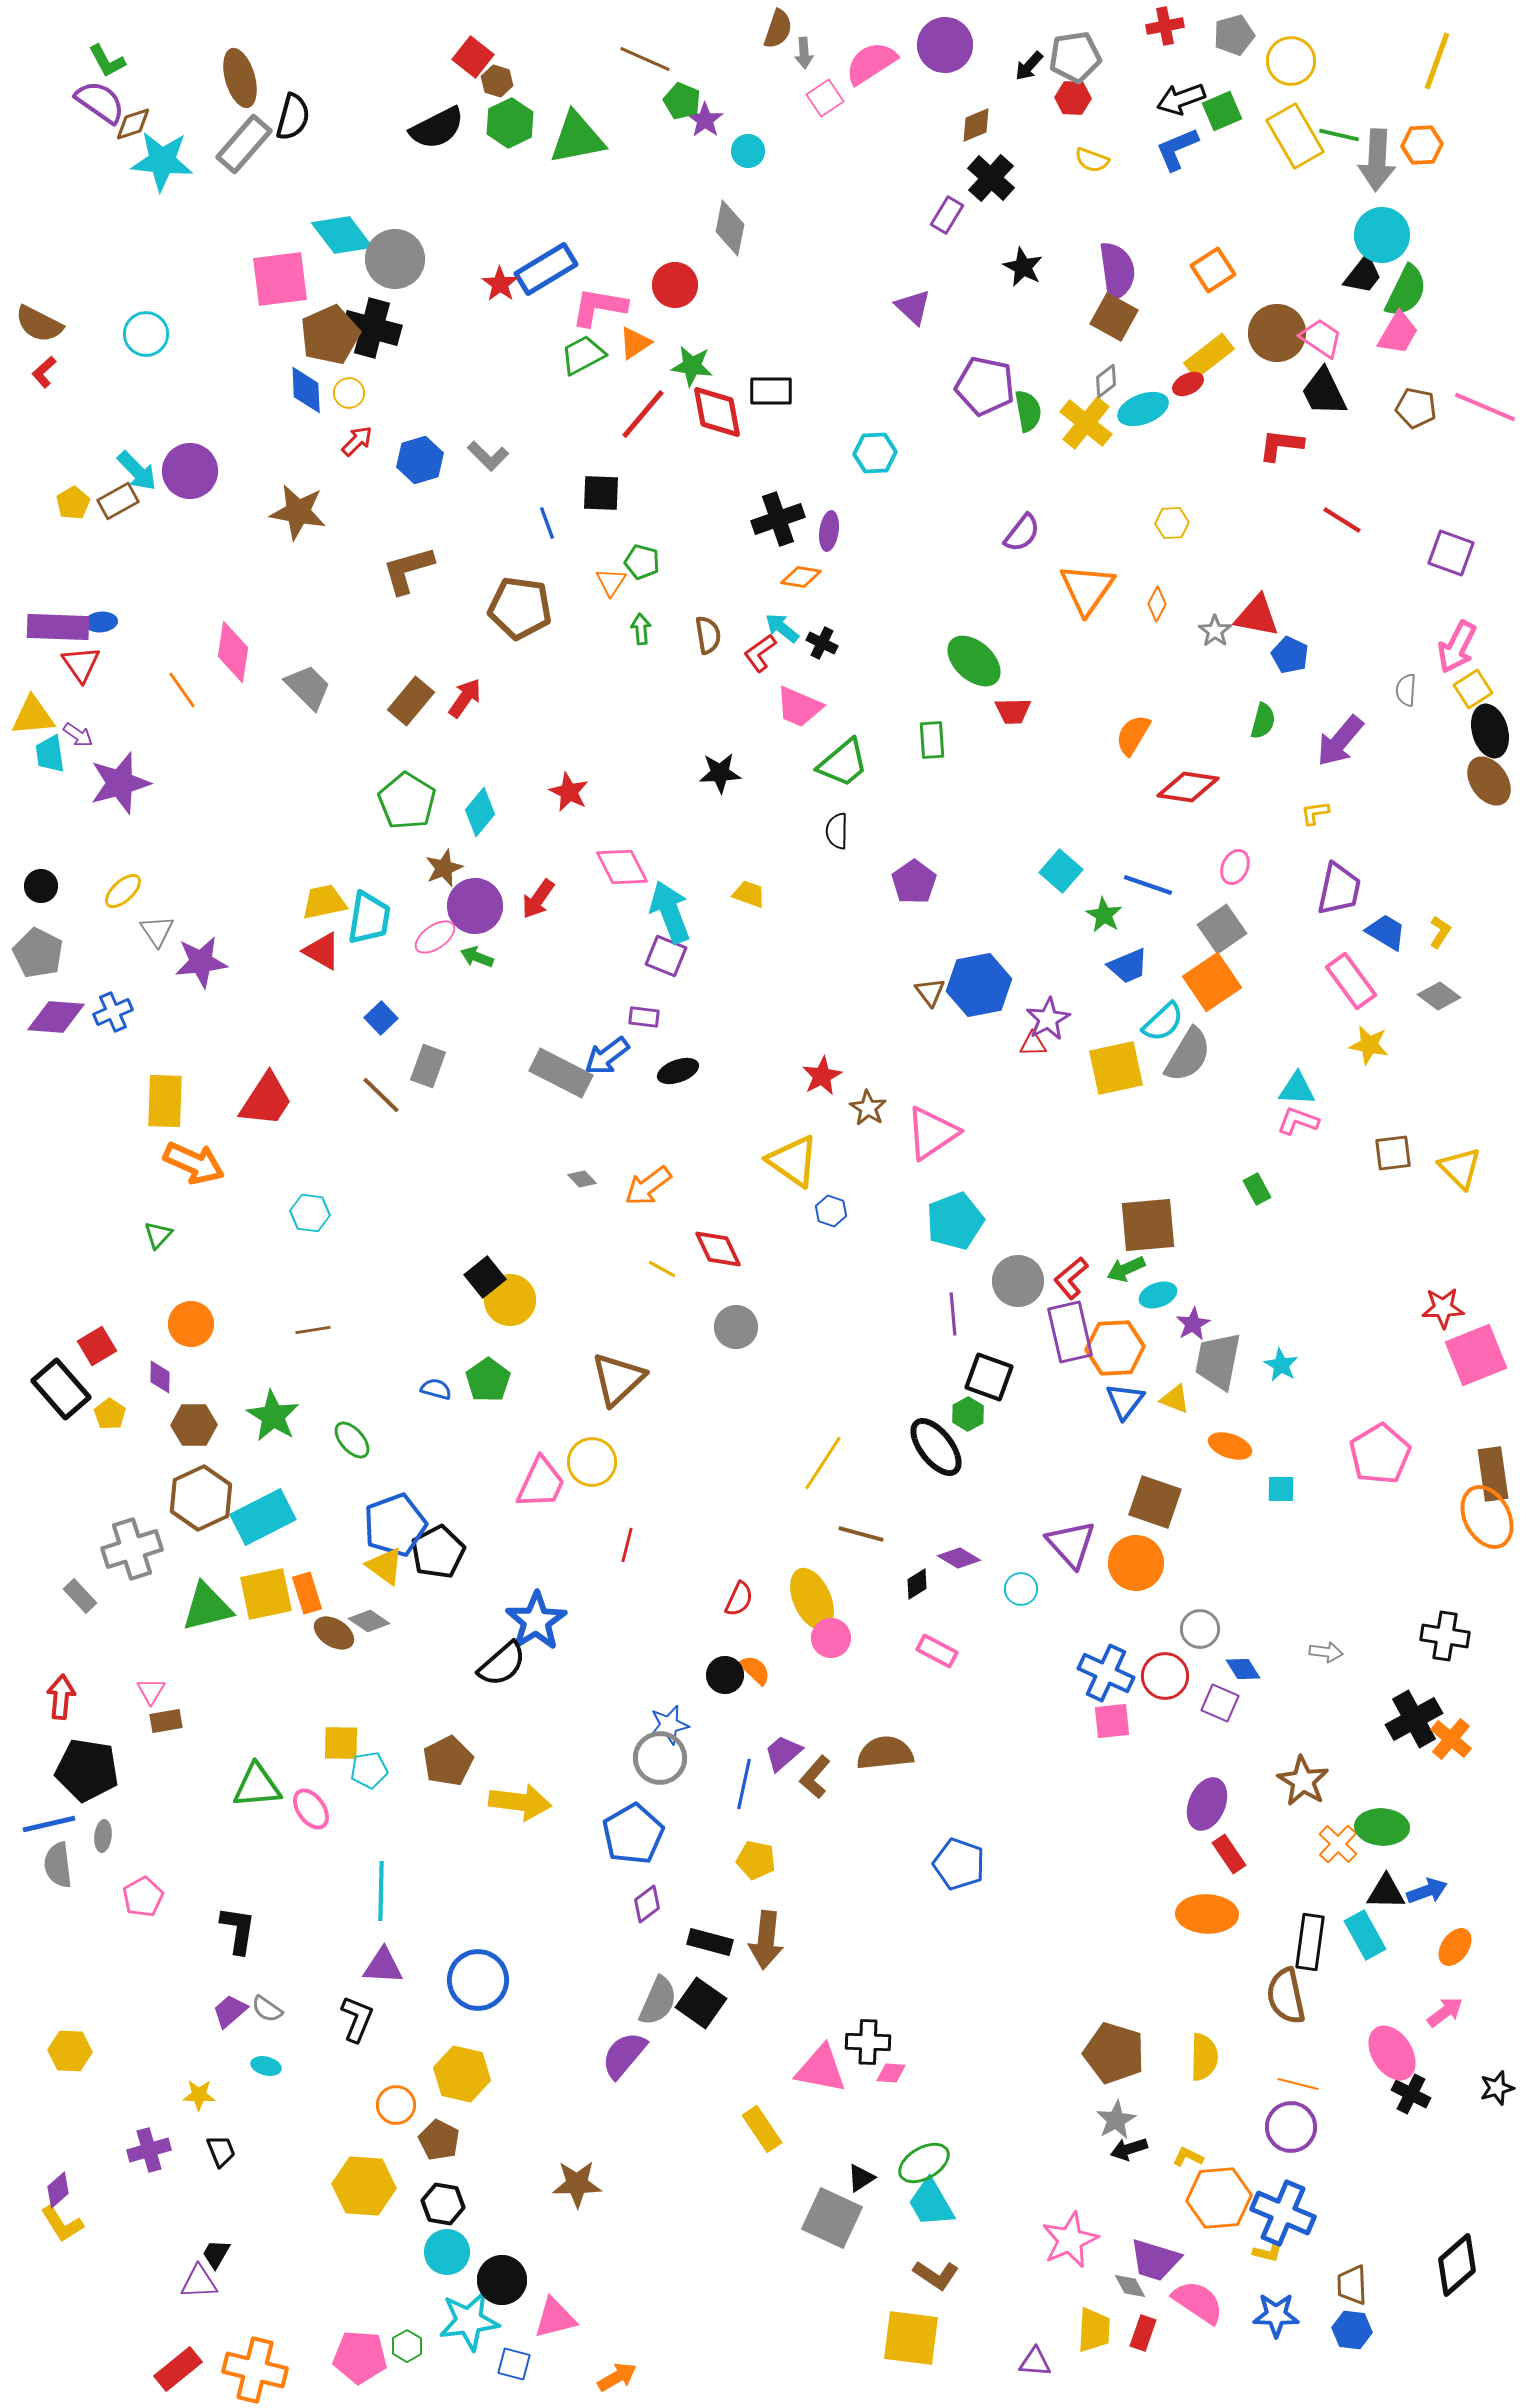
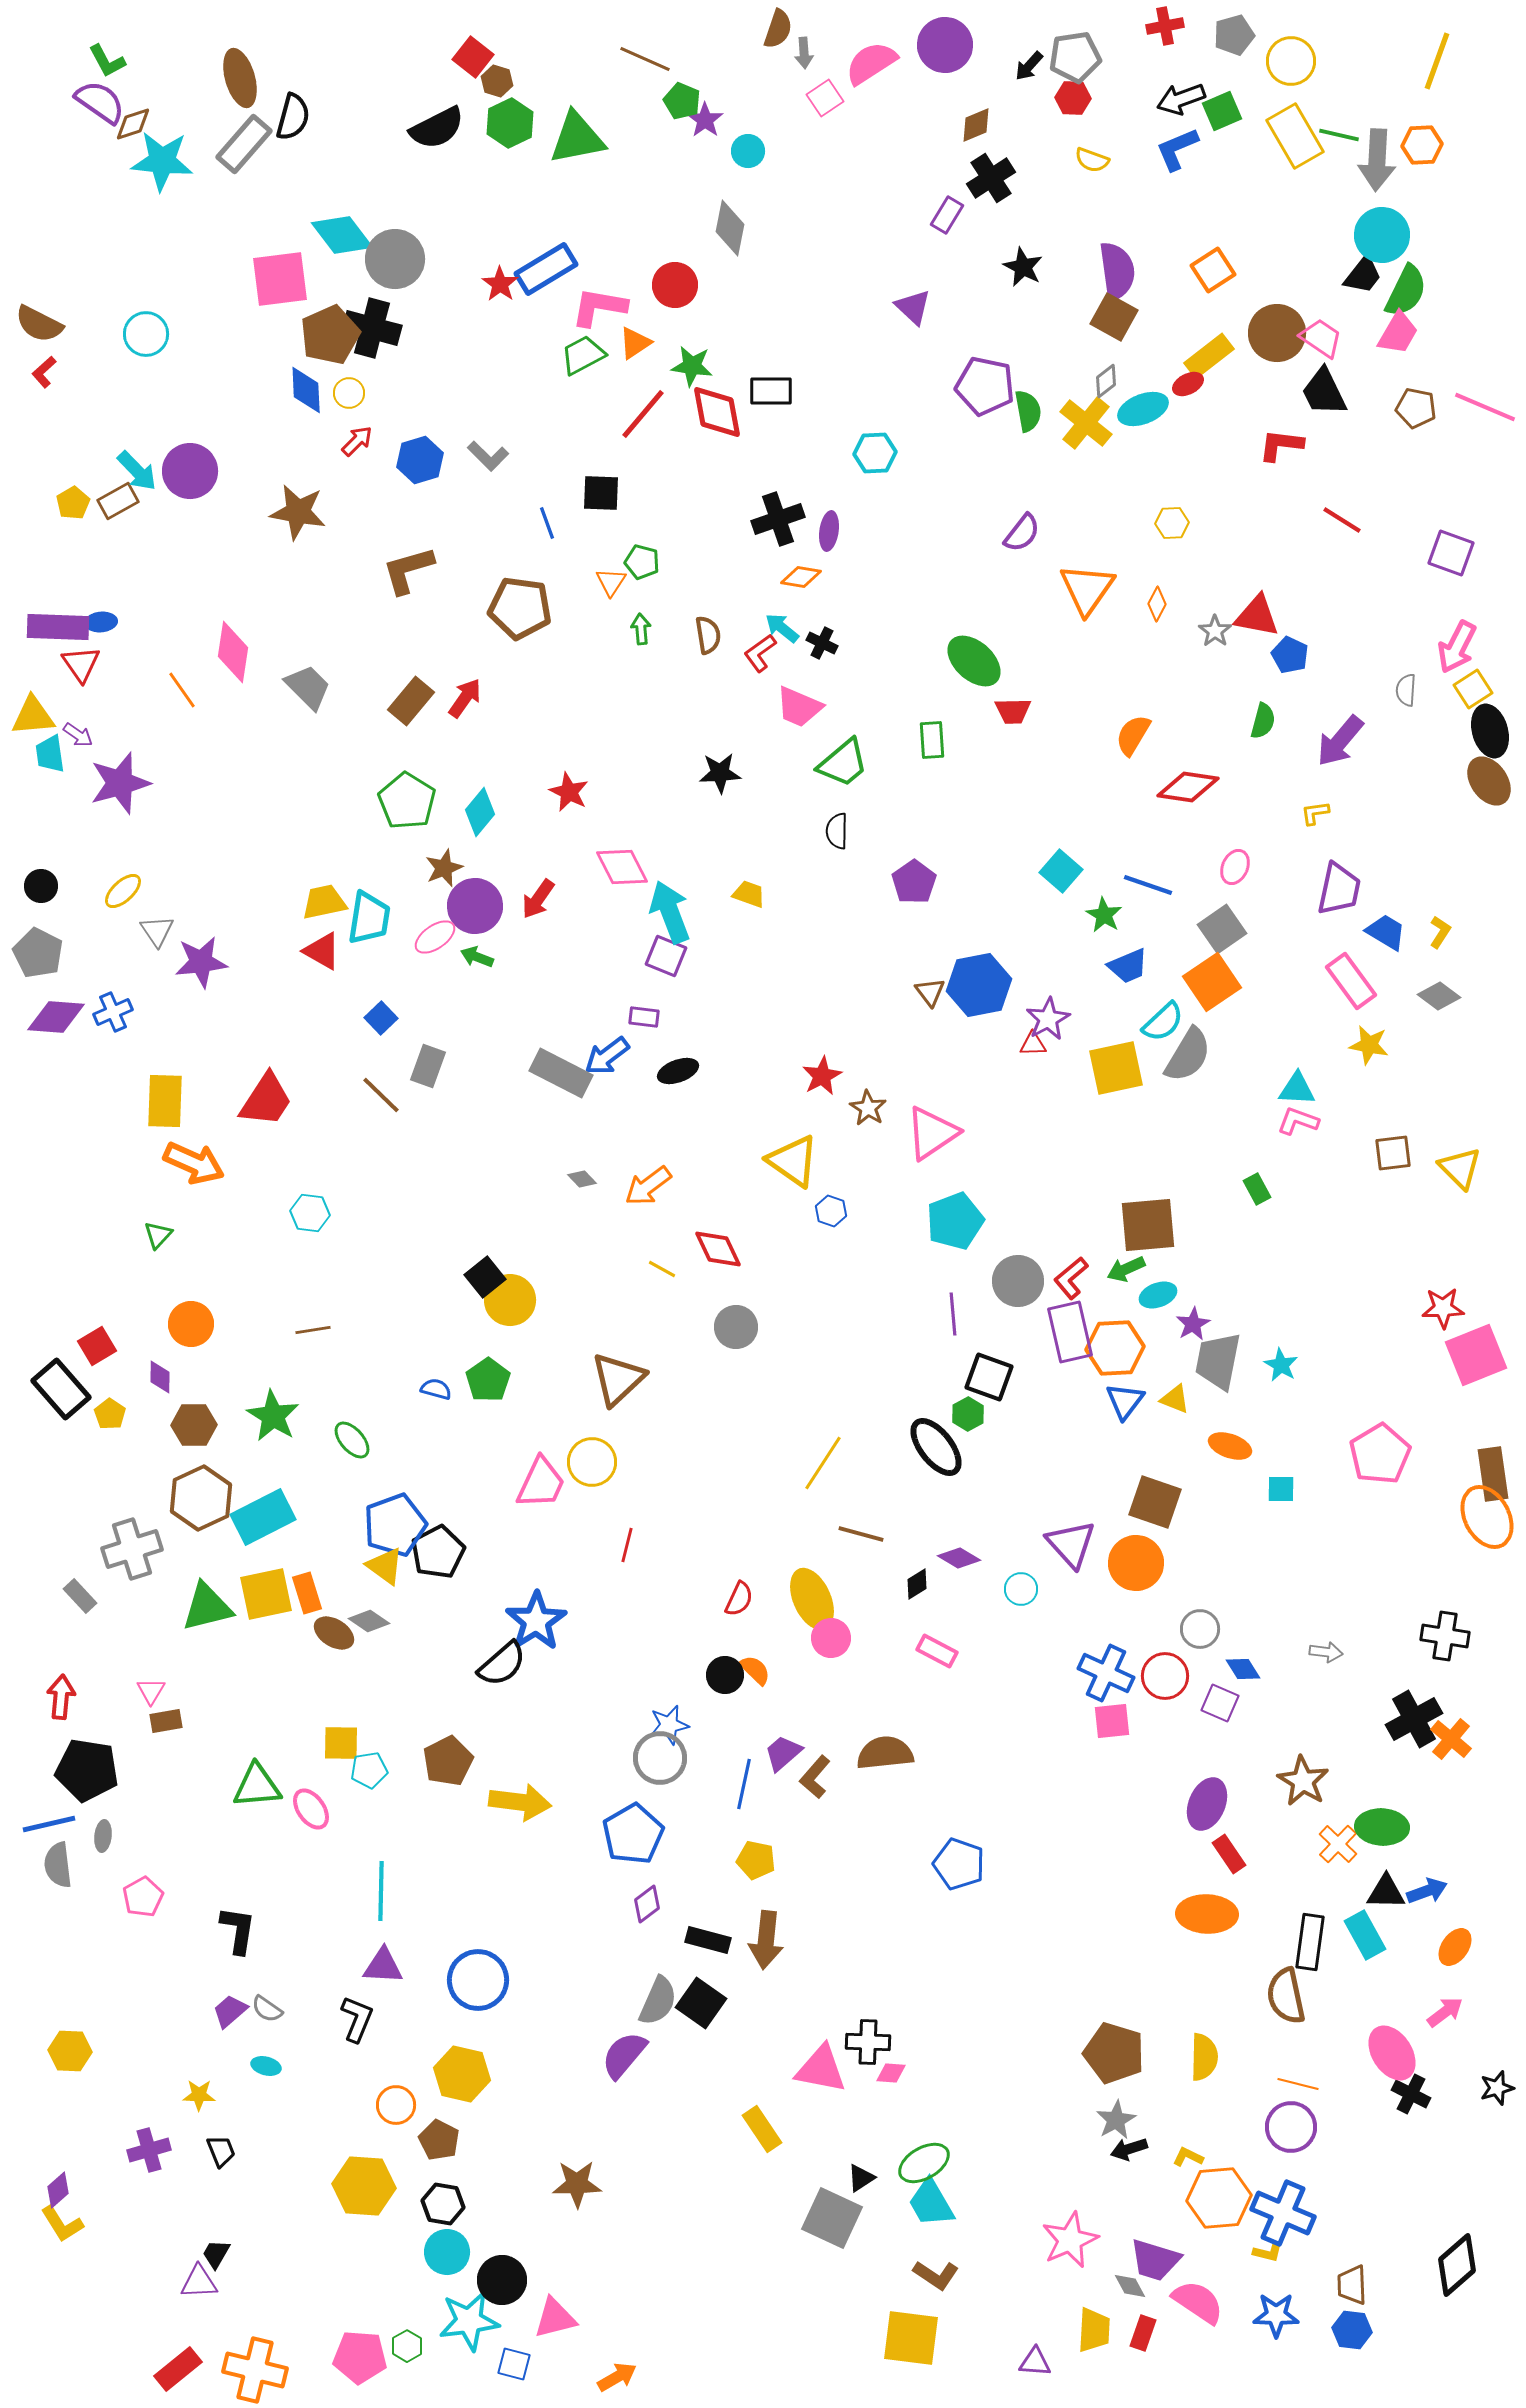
black cross at (991, 178): rotated 15 degrees clockwise
black rectangle at (710, 1942): moved 2 px left, 2 px up
